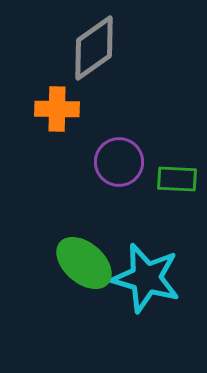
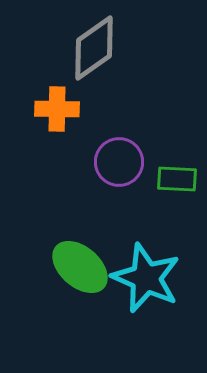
green ellipse: moved 4 px left, 4 px down
cyan star: rotated 8 degrees clockwise
